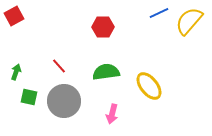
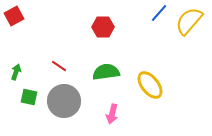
blue line: rotated 24 degrees counterclockwise
red line: rotated 14 degrees counterclockwise
yellow ellipse: moved 1 px right, 1 px up
